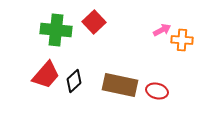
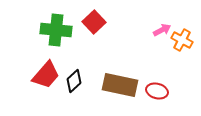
orange cross: rotated 25 degrees clockwise
